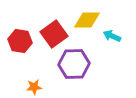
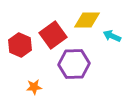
red square: moved 1 px left, 1 px down
red hexagon: moved 4 px down; rotated 15 degrees clockwise
